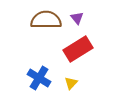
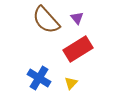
brown semicircle: rotated 132 degrees counterclockwise
